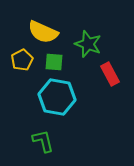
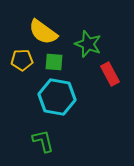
yellow semicircle: rotated 12 degrees clockwise
yellow pentagon: rotated 25 degrees clockwise
